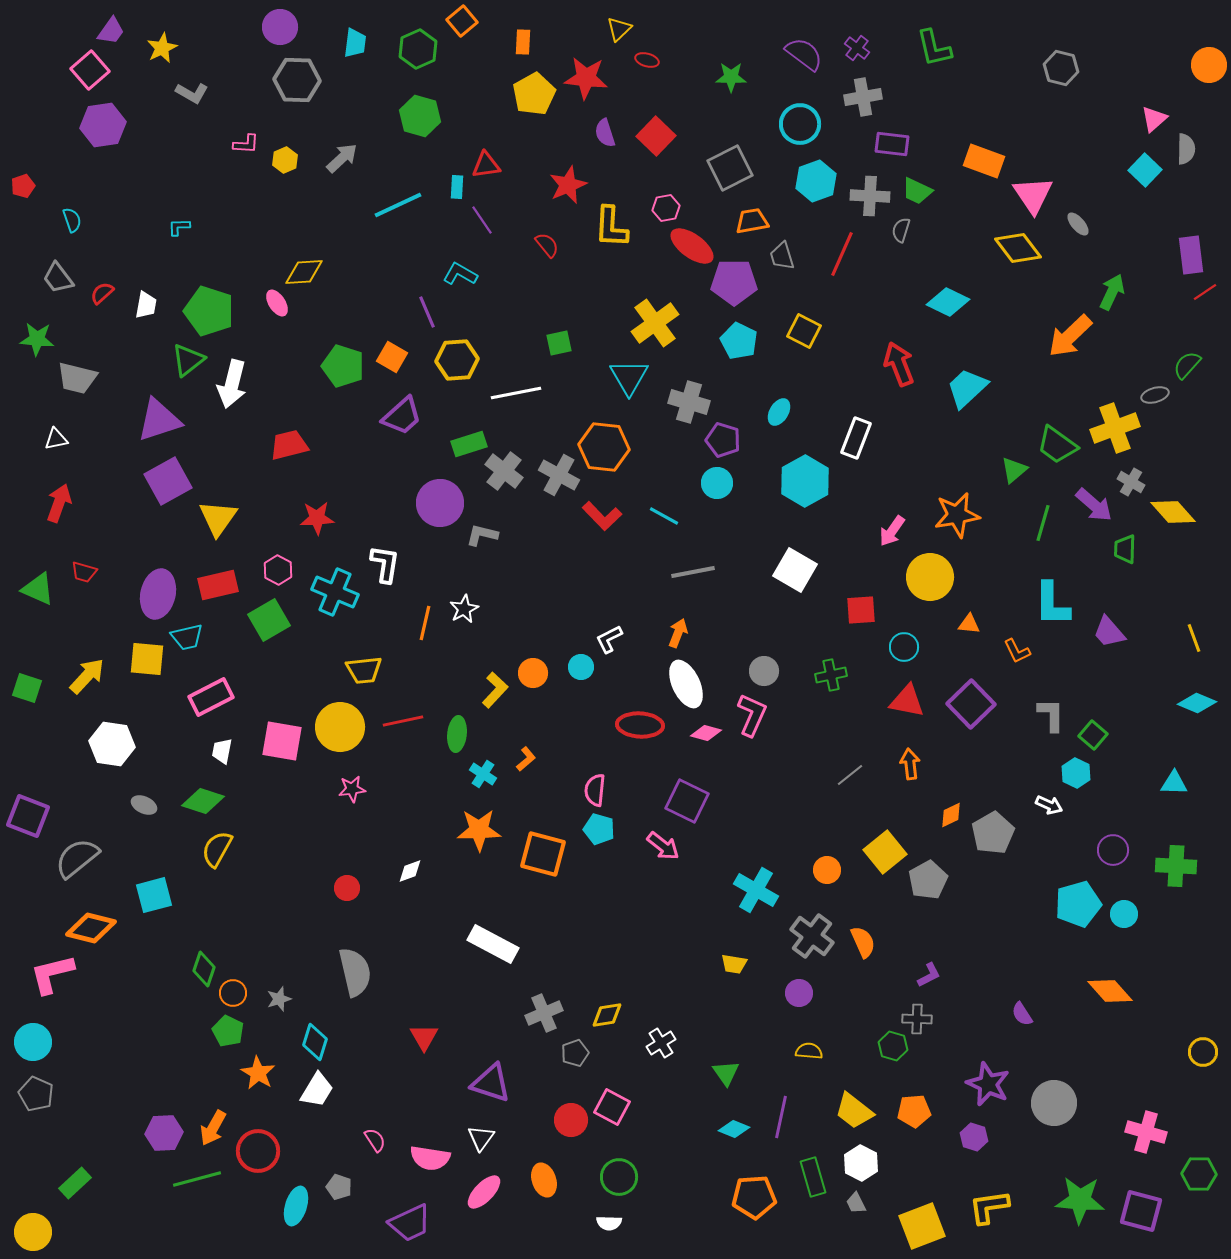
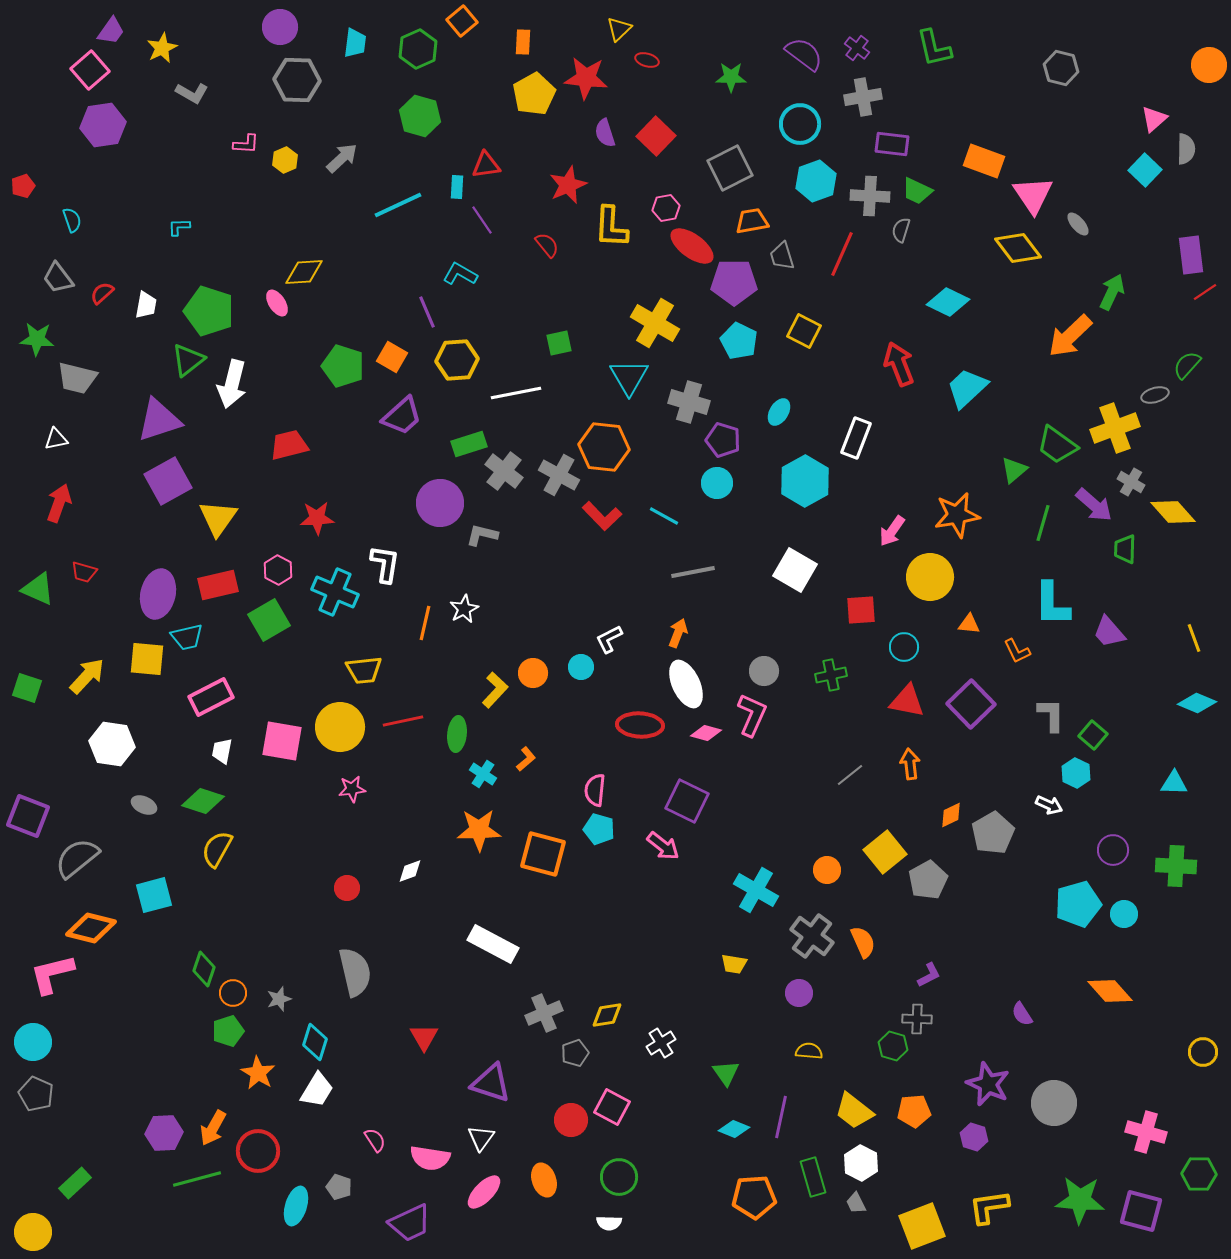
yellow cross at (655, 323): rotated 24 degrees counterclockwise
green pentagon at (228, 1031): rotated 28 degrees clockwise
